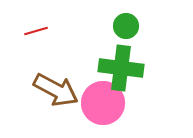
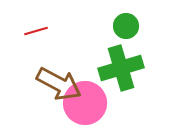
green cross: rotated 24 degrees counterclockwise
brown arrow: moved 3 px right, 6 px up
pink circle: moved 18 px left
